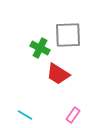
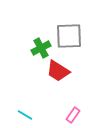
gray square: moved 1 px right, 1 px down
green cross: moved 1 px right; rotated 36 degrees clockwise
red trapezoid: moved 3 px up
